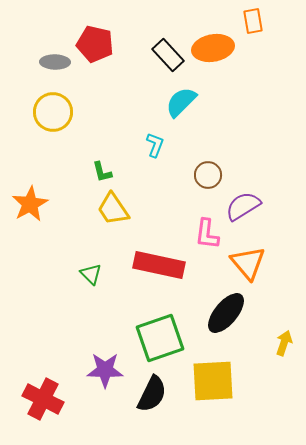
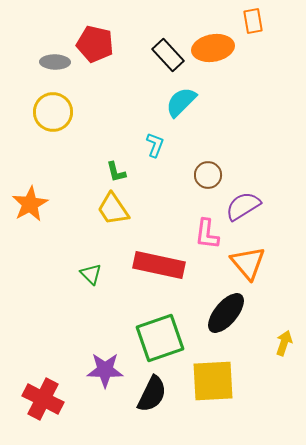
green L-shape: moved 14 px right
